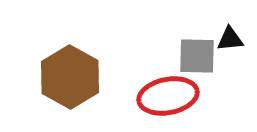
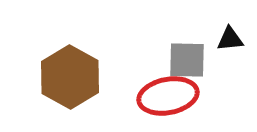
gray square: moved 10 px left, 4 px down
